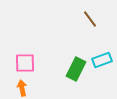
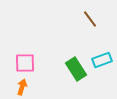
green rectangle: rotated 60 degrees counterclockwise
orange arrow: moved 1 px up; rotated 28 degrees clockwise
